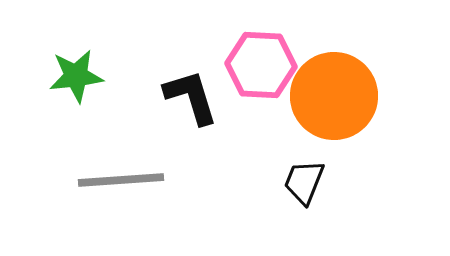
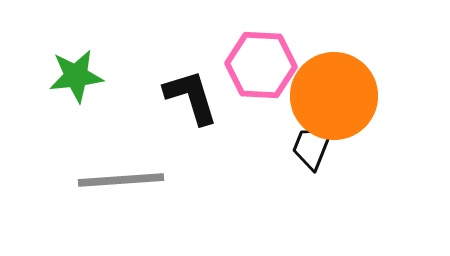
black trapezoid: moved 8 px right, 35 px up
